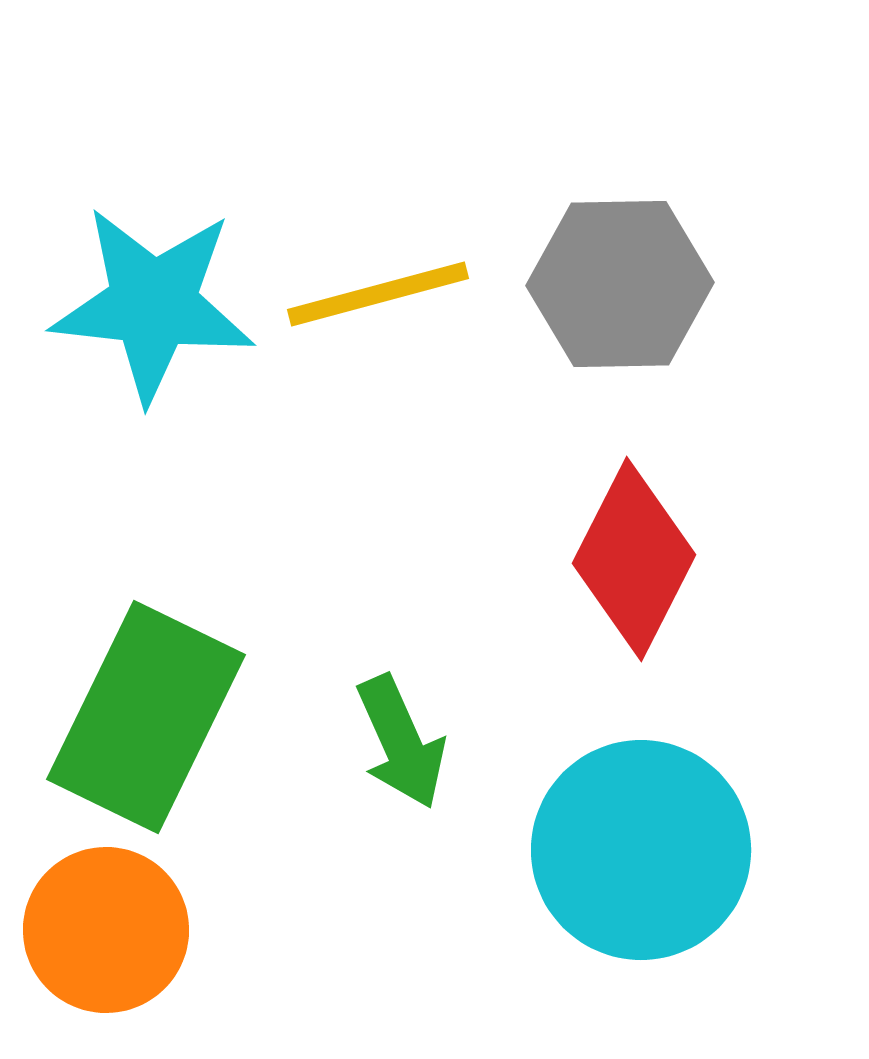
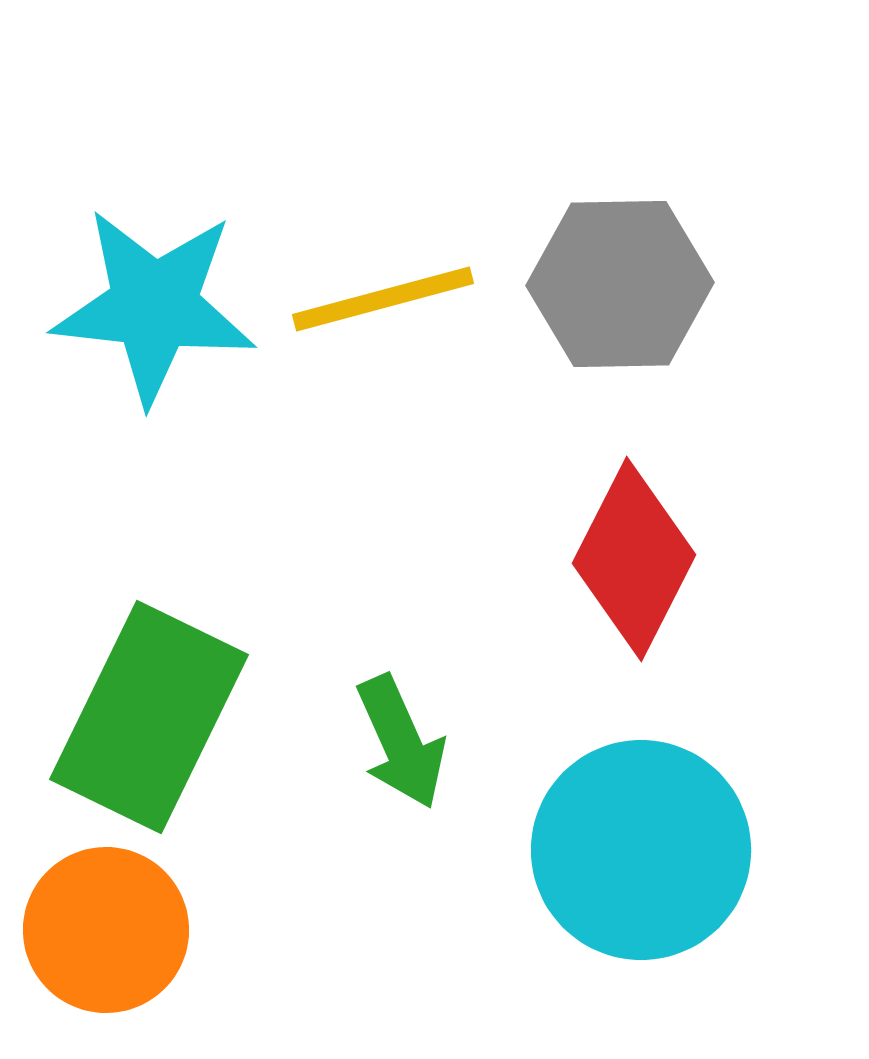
yellow line: moved 5 px right, 5 px down
cyan star: moved 1 px right, 2 px down
green rectangle: moved 3 px right
